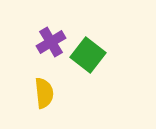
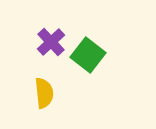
purple cross: rotated 12 degrees counterclockwise
